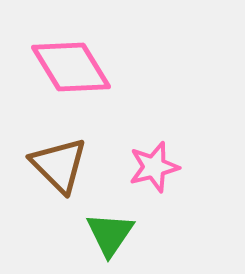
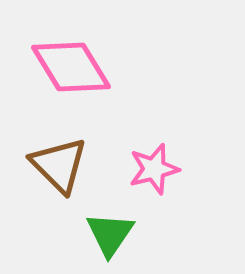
pink star: moved 2 px down
